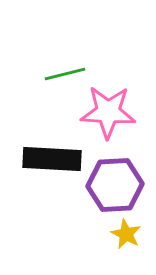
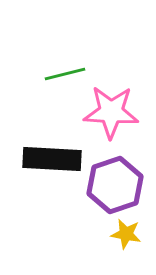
pink star: moved 3 px right
purple hexagon: rotated 16 degrees counterclockwise
yellow star: rotated 16 degrees counterclockwise
